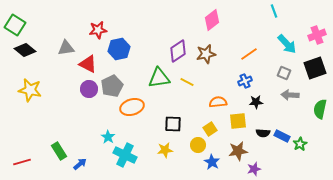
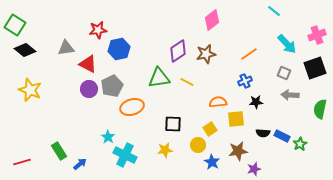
cyan line at (274, 11): rotated 32 degrees counterclockwise
yellow star at (30, 90): rotated 10 degrees clockwise
yellow square at (238, 121): moved 2 px left, 2 px up
